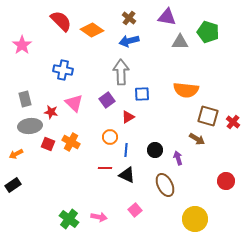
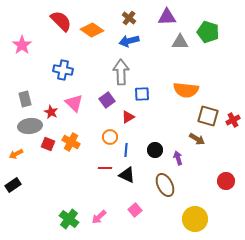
purple triangle: rotated 12 degrees counterclockwise
red star: rotated 16 degrees clockwise
red cross: moved 2 px up; rotated 24 degrees clockwise
pink arrow: rotated 126 degrees clockwise
